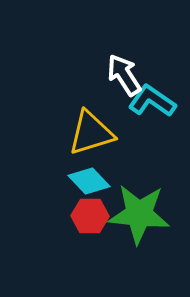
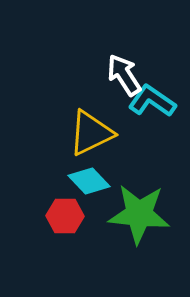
yellow triangle: rotated 9 degrees counterclockwise
red hexagon: moved 25 px left
